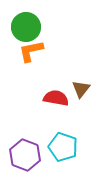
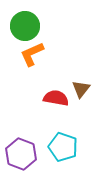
green circle: moved 1 px left, 1 px up
orange L-shape: moved 1 px right, 3 px down; rotated 12 degrees counterclockwise
purple hexagon: moved 4 px left, 1 px up
